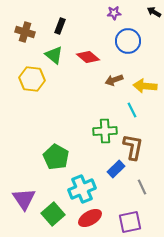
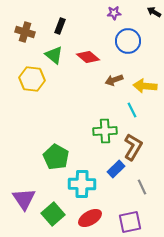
brown L-shape: rotated 20 degrees clockwise
cyan cross: moved 5 px up; rotated 24 degrees clockwise
